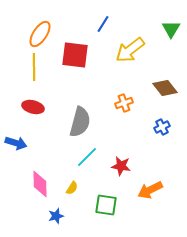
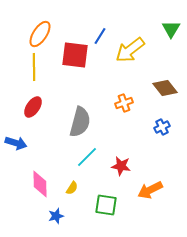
blue line: moved 3 px left, 12 px down
red ellipse: rotated 70 degrees counterclockwise
